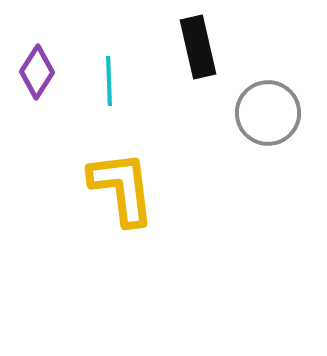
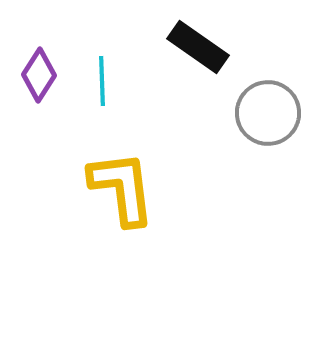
black rectangle: rotated 42 degrees counterclockwise
purple diamond: moved 2 px right, 3 px down
cyan line: moved 7 px left
